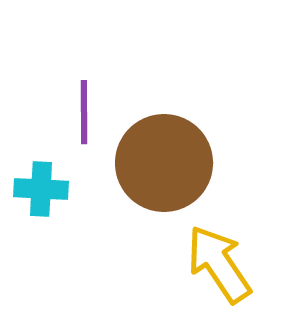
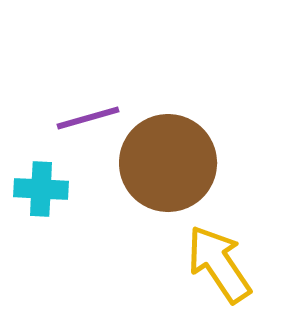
purple line: moved 4 px right, 6 px down; rotated 74 degrees clockwise
brown circle: moved 4 px right
